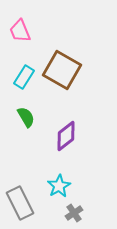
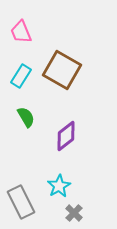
pink trapezoid: moved 1 px right, 1 px down
cyan rectangle: moved 3 px left, 1 px up
gray rectangle: moved 1 px right, 1 px up
gray cross: rotated 12 degrees counterclockwise
